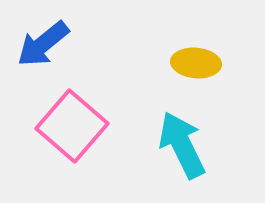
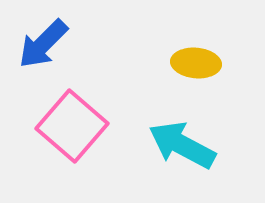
blue arrow: rotated 6 degrees counterclockwise
cyan arrow: rotated 36 degrees counterclockwise
